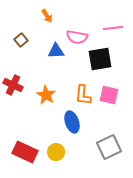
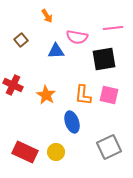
black square: moved 4 px right
